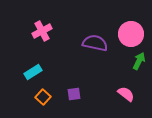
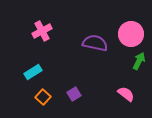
purple square: rotated 24 degrees counterclockwise
